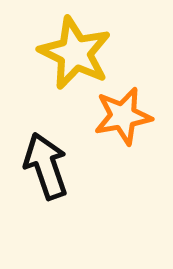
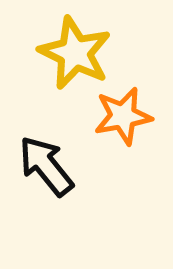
black arrow: rotated 20 degrees counterclockwise
